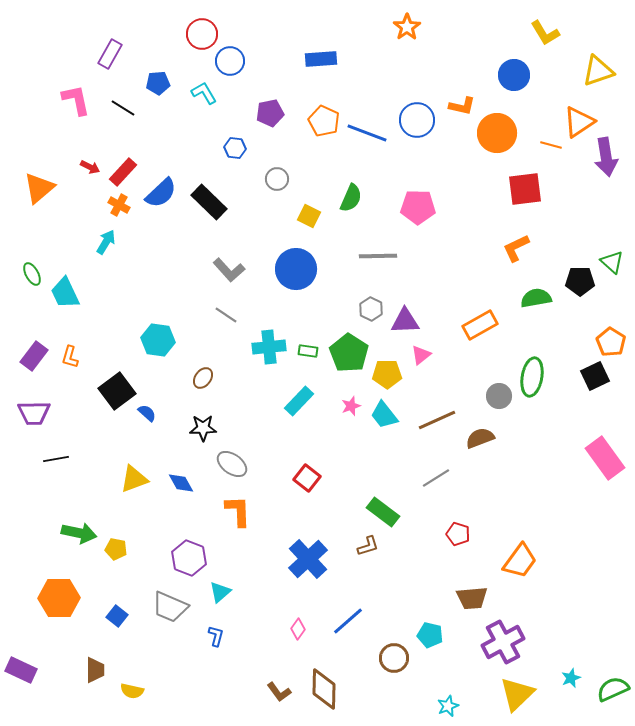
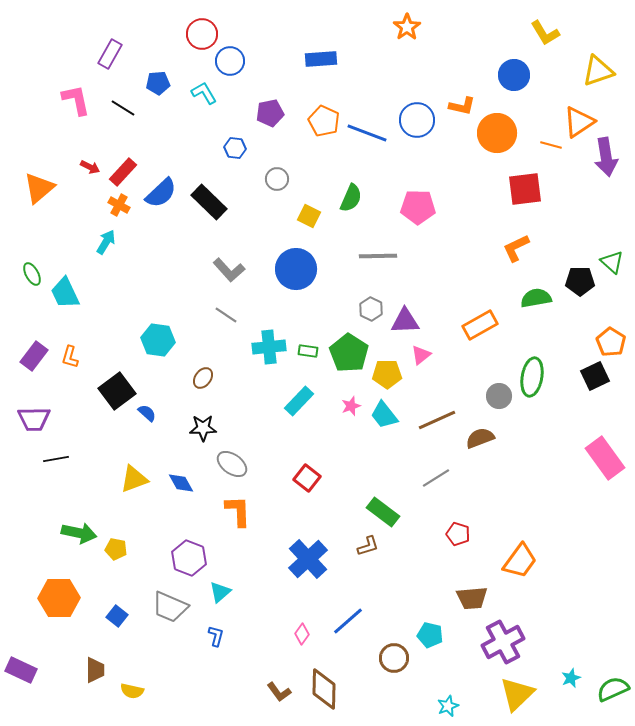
purple trapezoid at (34, 413): moved 6 px down
pink diamond at (298, 629): moved 4 px right, 5 px down
